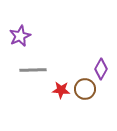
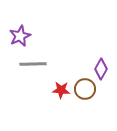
gray line: moved 6 px up
